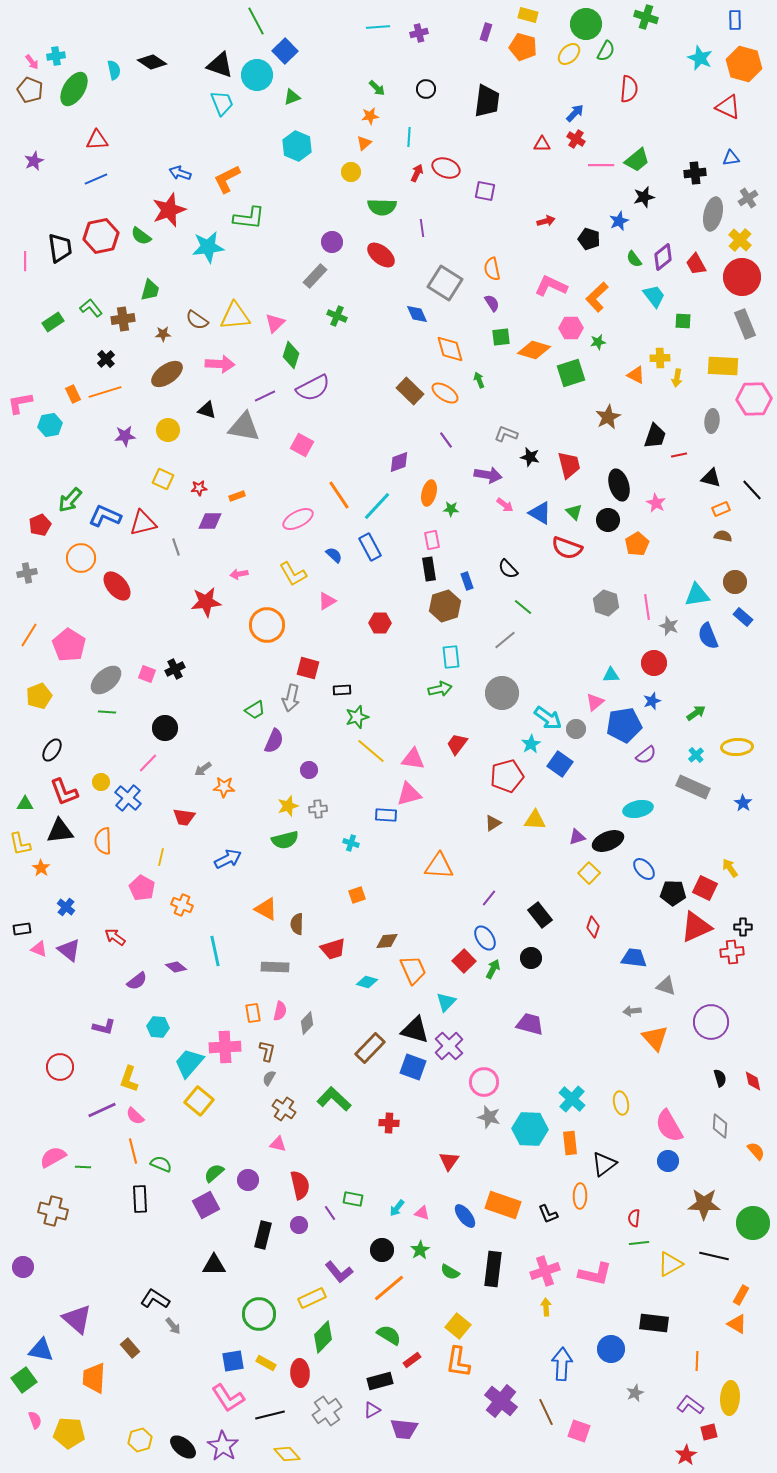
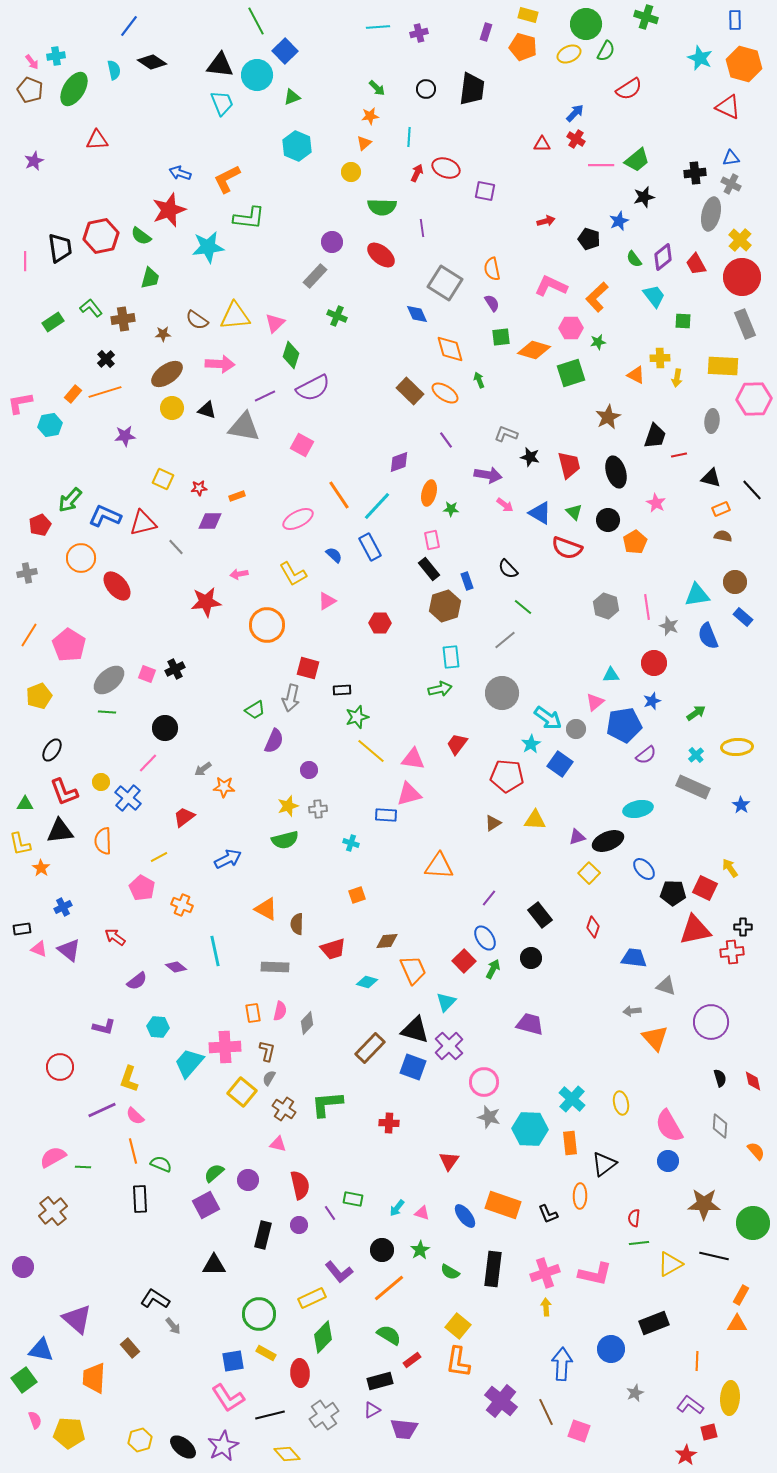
yellow ellipse at (569, 54): rotated 20 degrees clockwise
black triangle at (220, 65): rotated 12 degrees counterclockwise
red semicircle at (629, 89): rotated 52 degrees clockwise
black trapezoid at (487, 101): moved 15 px left, 12 px up
blue line at (96, 179): moved 33 px right, 153 px up; rotated 30 degrees counterclockwise
gray cross at (748, 198): moved 17 px left, 14 px up; rotated 30 degrees counterclockwise
gray ellipse at (713, 214): moved 2 px left
green trapezoid at (150, 290): moved 12 px up
orange rectangle at (73, 394): rotated 66 degrees clockwise
yellow circle at (168, 430): moved 4 px right, 22 px up
black ellipse at (619, 485): moved 3 px left, 13 px up
orange pentagon at (637, 544): moved 2 px left, 2 px up
gray line at (176, 547): rotated 24 degrees counterclockwise
black rectangle at (429, 569): rotated 30 degrees counterclockwise
gray hexagon at (606, 603): moved 3 px down
gray ellipse at (106, 680): moved 3 px right
red pentagon at (507, 776): rotated 20 degrees clockwise
blue star at (743, 803): moved 2 px left, 2 px down
red trapezoid at (184, 817): rotated 135 degrees clockwise
yellow line at (161, 857): moved 2 px left; rotated 48 degrees clockwise
blue cross at (66, 907): moved 3 px left; rotated 24 degrees clockwise
red triangle at (696, 927): moved 1 px left, 3 px down; rotated 12 degrees clockwise
green L-shape at (334, 1099): moved 7 px left, 5 px down; rotated 48 degrees counterclockwise
yellow square at (199, 1101): moved 43 px right, 9 px up
brown cross at (53, 1211): rotated 36 degrees clockwise
pink cross at (545, 1271): moved 2 px down
black rectangle at (654, 1323): rotated 28 degrees counterclockwise
orange triangle at (737, 1324): rotated 30 degrees counterclockwise
yellow rectangle at (266, 1363): moved 10 px up
gray cross at (327, 1411): moved 3 px left, 4 px down
purple star at (223, 1446): rotated 12 degrees clockwise
